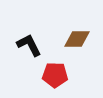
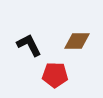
brown diamond: moved 2 px down
